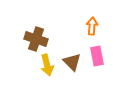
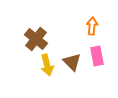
brown cross: rotated 20 degrees clockwise
